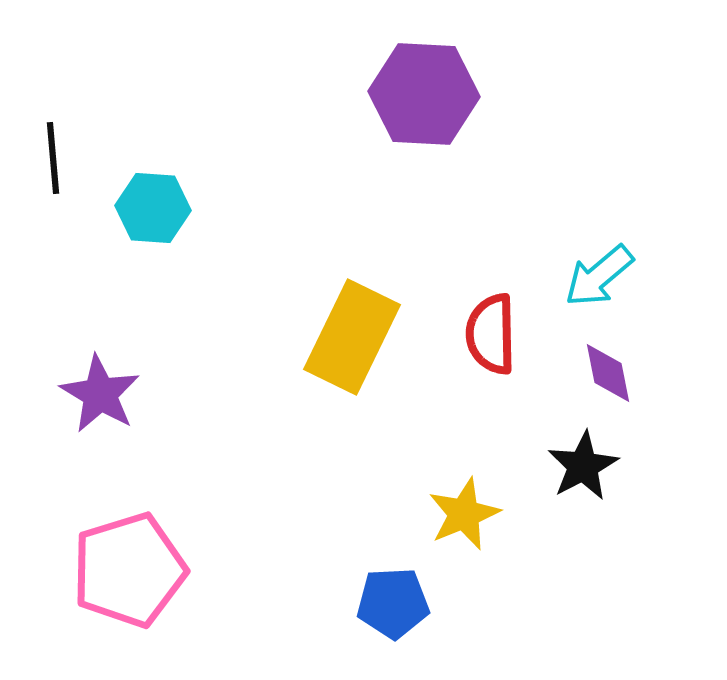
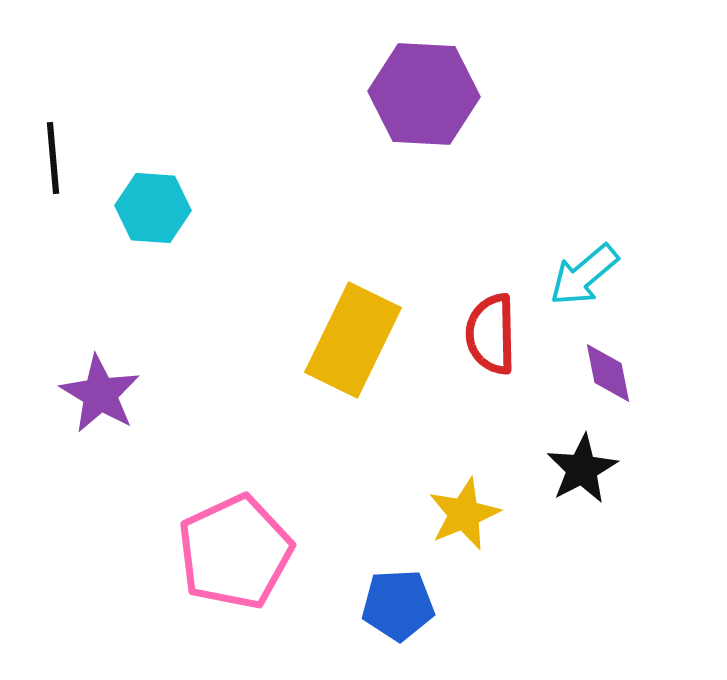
cyan arrow: moved 15 px left, 1 px up
yellow rectangle: moved 1 px right, 3 px down
black star: moved 1 px left, 3 px down
pink pentagon: moved 106 px right, 18 px up; rotated 8 degrees counterclockwise
blue pentagon: moved 5 px right, 2 px down
